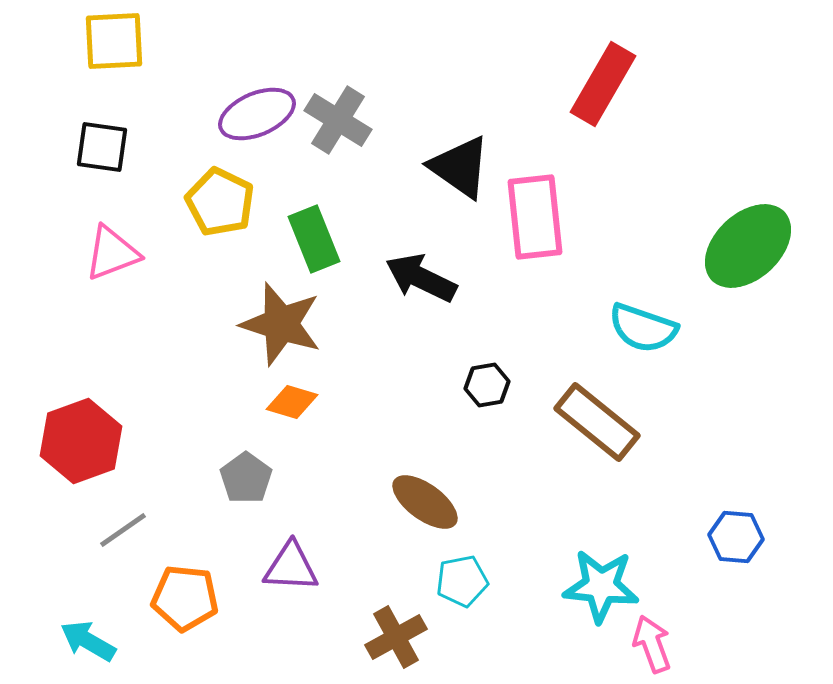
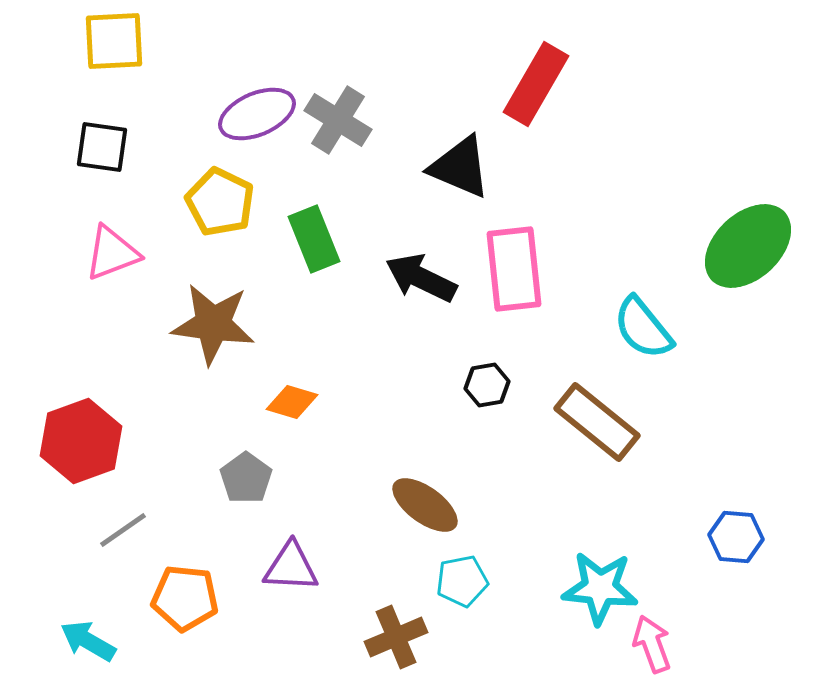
red rectangle: moved 67 px left
black triangle: rotated 12 degrees counterclockwise
pink rectangle: moved 21 px left, 52 px down
brown star: moved 68 px left; rotated 10 degrees counterclockwise
cyan semicircle: rotated 32 degrees clockwise
brown ellipse: moved 3 px down
cyan star: moved 1 px left, 2 px down
brown cross: rotated 6 degrees clockwise
